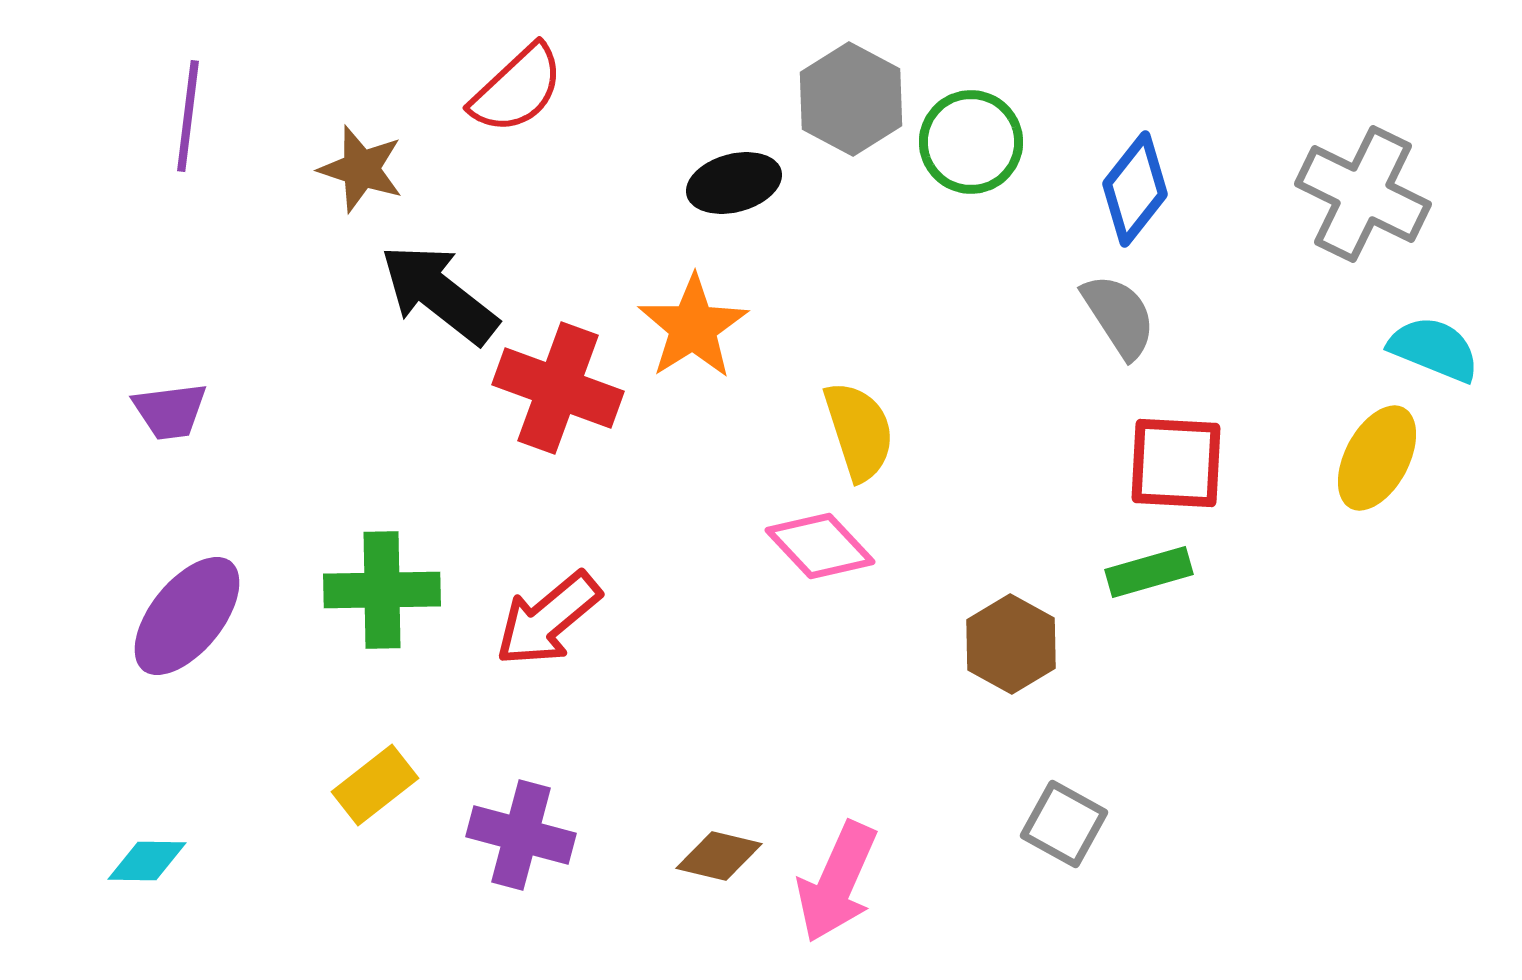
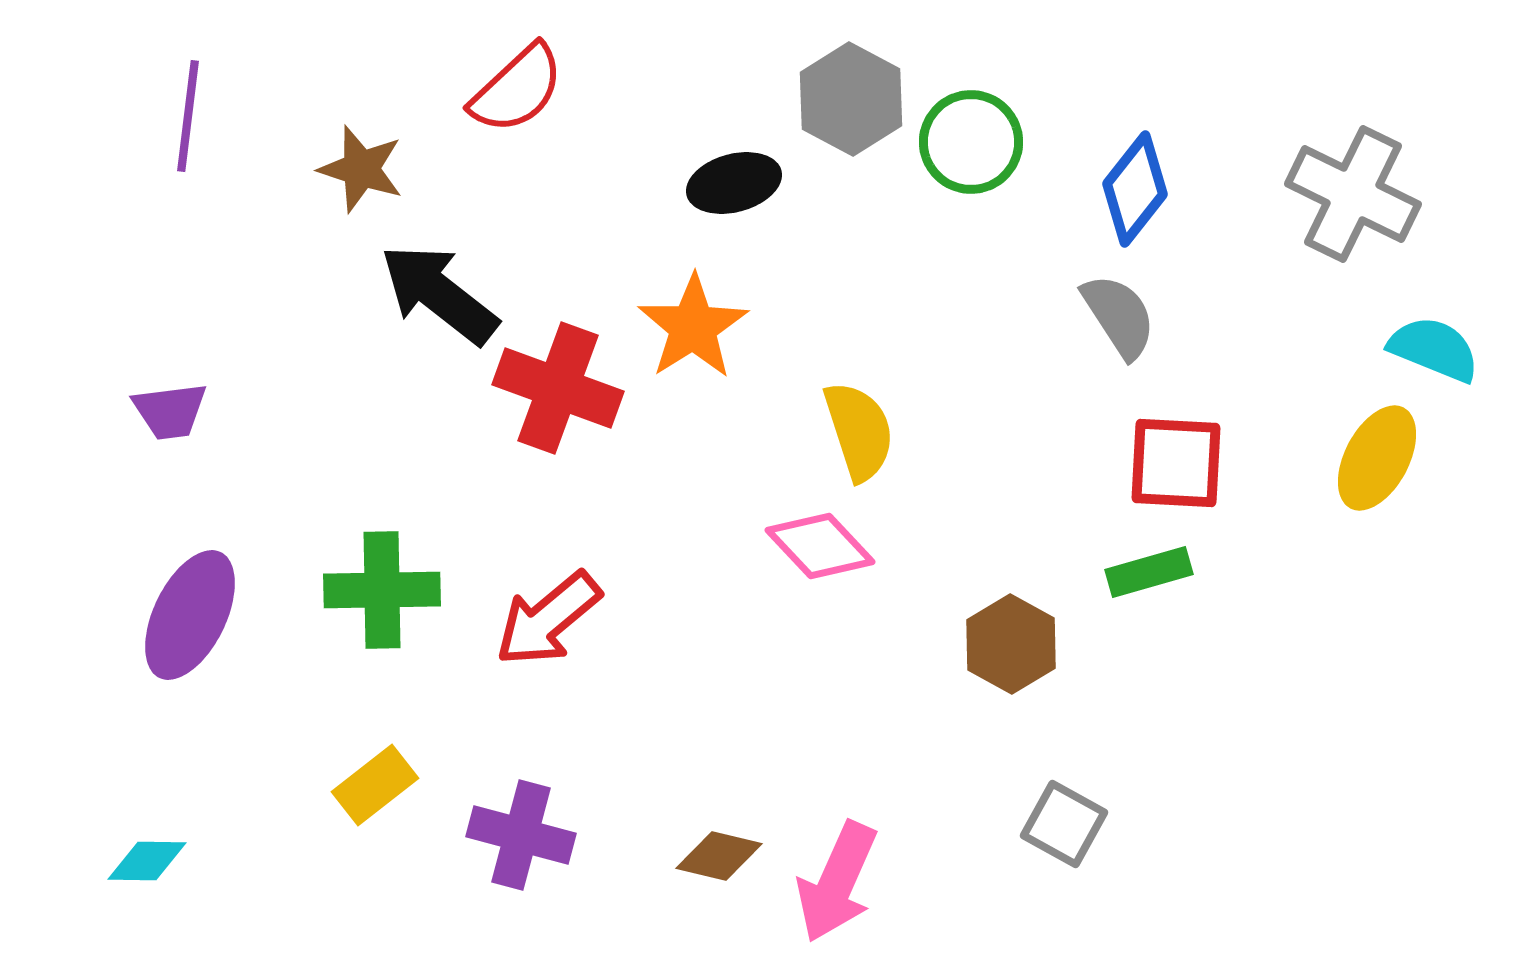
gray cross: moved 10 px left
purple ellipse: moved 3 px right, 1 px up; rotated 13 degrees counterclockwise
